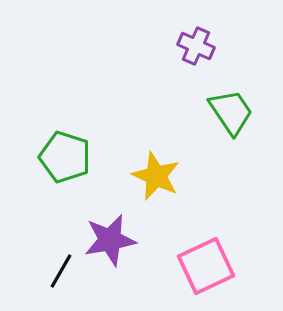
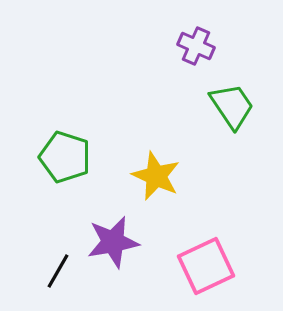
green trapezoid: moved 1 px right, 6 px up
purple star: moved 3 px right, 2 px down
black line: moved 3 px left
